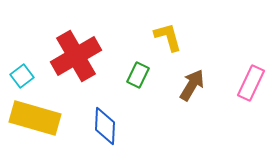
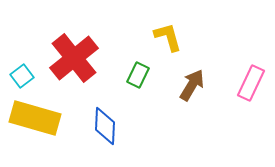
red cross: moved 2 px left, 2 px down; rotated 9 degrees counterclockwise
